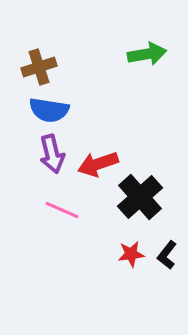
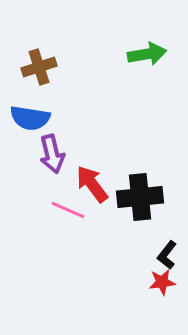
blue semicircle: moved 19 px left, 8 px down
red arrow: moved 6 px left, 20 px down; rotated 72 degrees clockwise
black cross: rotated 36 degrees clockwise
pink line: moved 6 px right
red star: moved 31 px right, 28 px down
